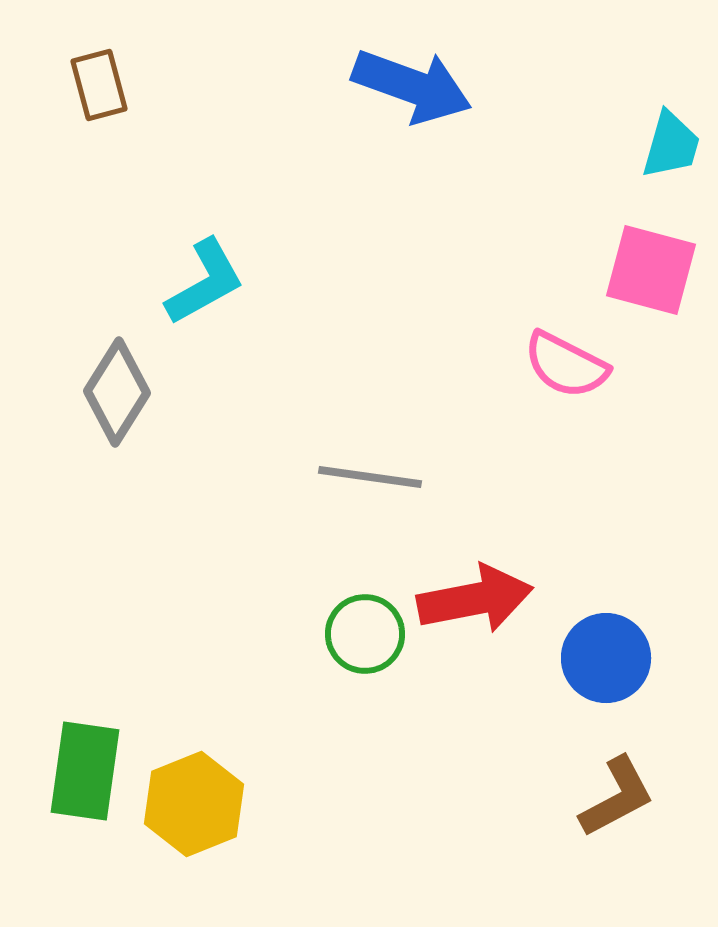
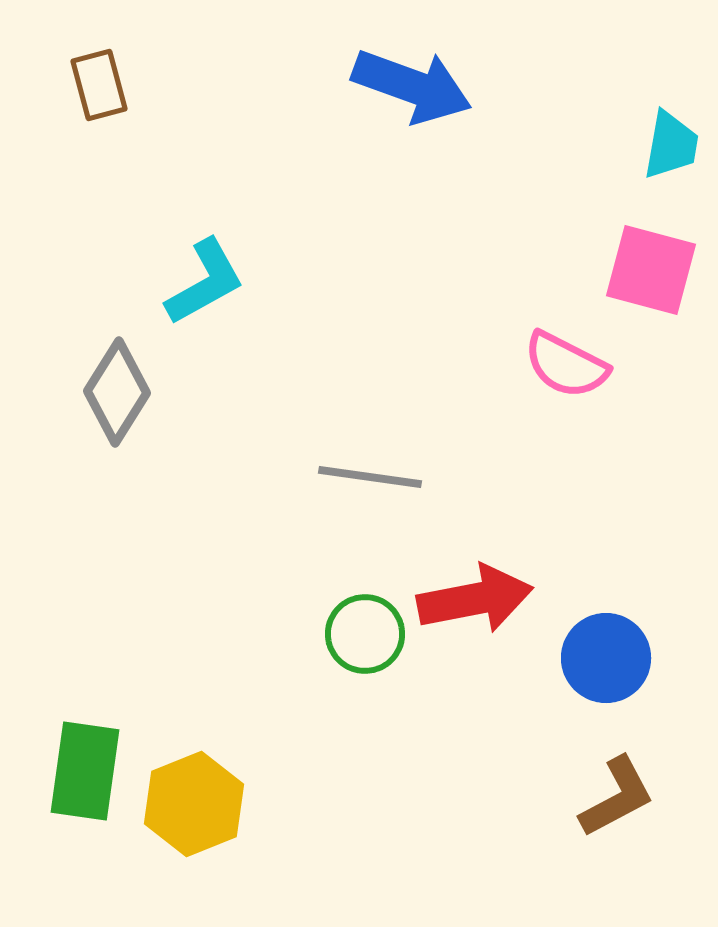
cyan trapezoid: rotated 6 degrees counterclockwise
